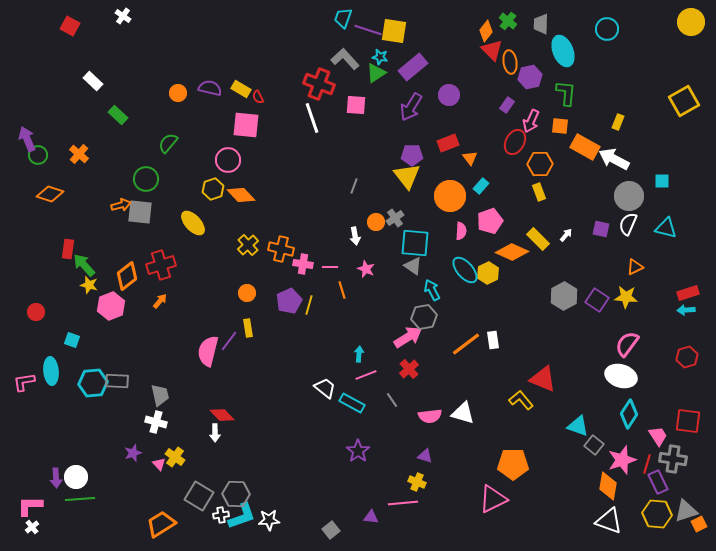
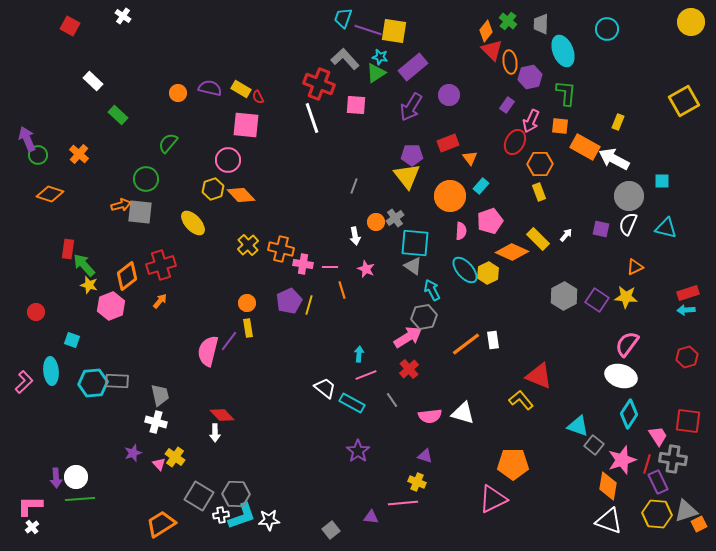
orange circle at (247, 293): moved 10 px down
red triangle at (543, 379): moved 4 px left, 3 px up
pink L-shape at (24, 382): rotated 145 degrees clockwise
